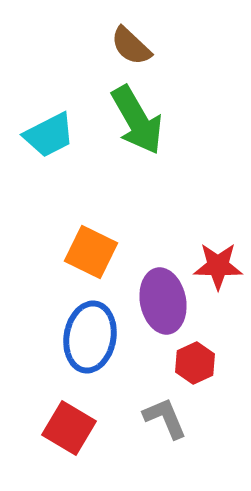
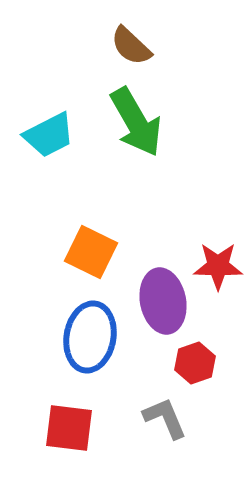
green arrow: moved 1 px left, 2 px down
red hexagon: rotated 6 degrees clockwise
red square: rotated 24 degrees counterclockwise
